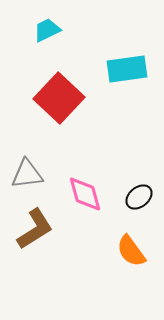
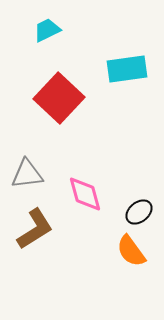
black ellipse: moved 15 px down
